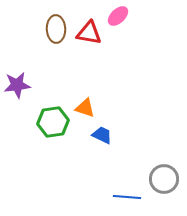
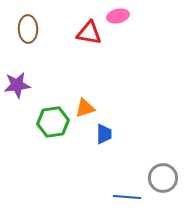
pink ellipse: rotated 30 degrees clockwise
brown ellipse: moved 28 px left
orange triangle: rotated 35 degrees counterclockwise
blue trapezoid: moved 2 px right, 1 px up; rotated 65 degrees clockwise
gray circle: moved 1 px left, 1 px up
